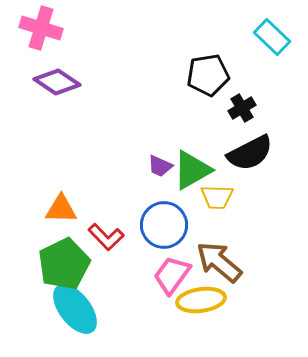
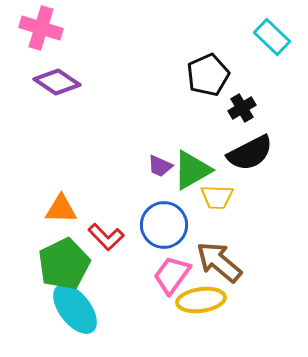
black pentagon: rotated 15 degrees counterclockwise
